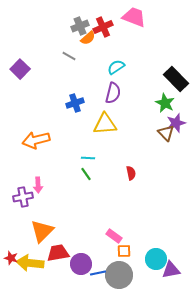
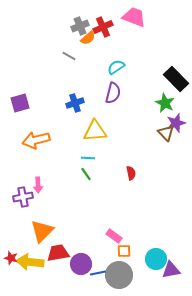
purple square: moved 34 px down; rotated 30 degrees clockwise
yellow triangle: moved 10 px left, 7 px down
yellow arrow: moved 1 px up
